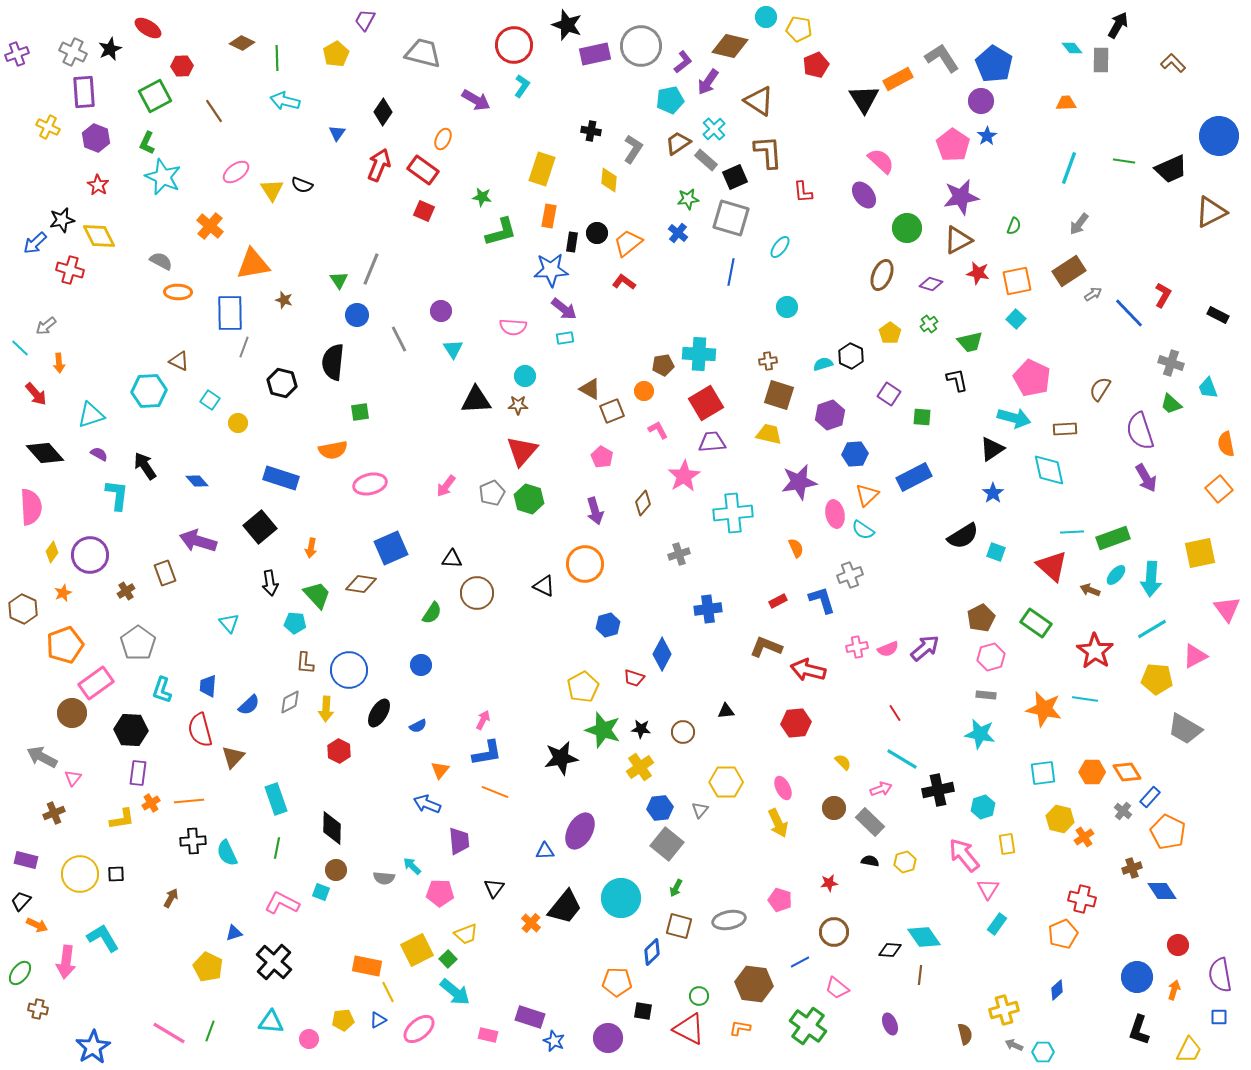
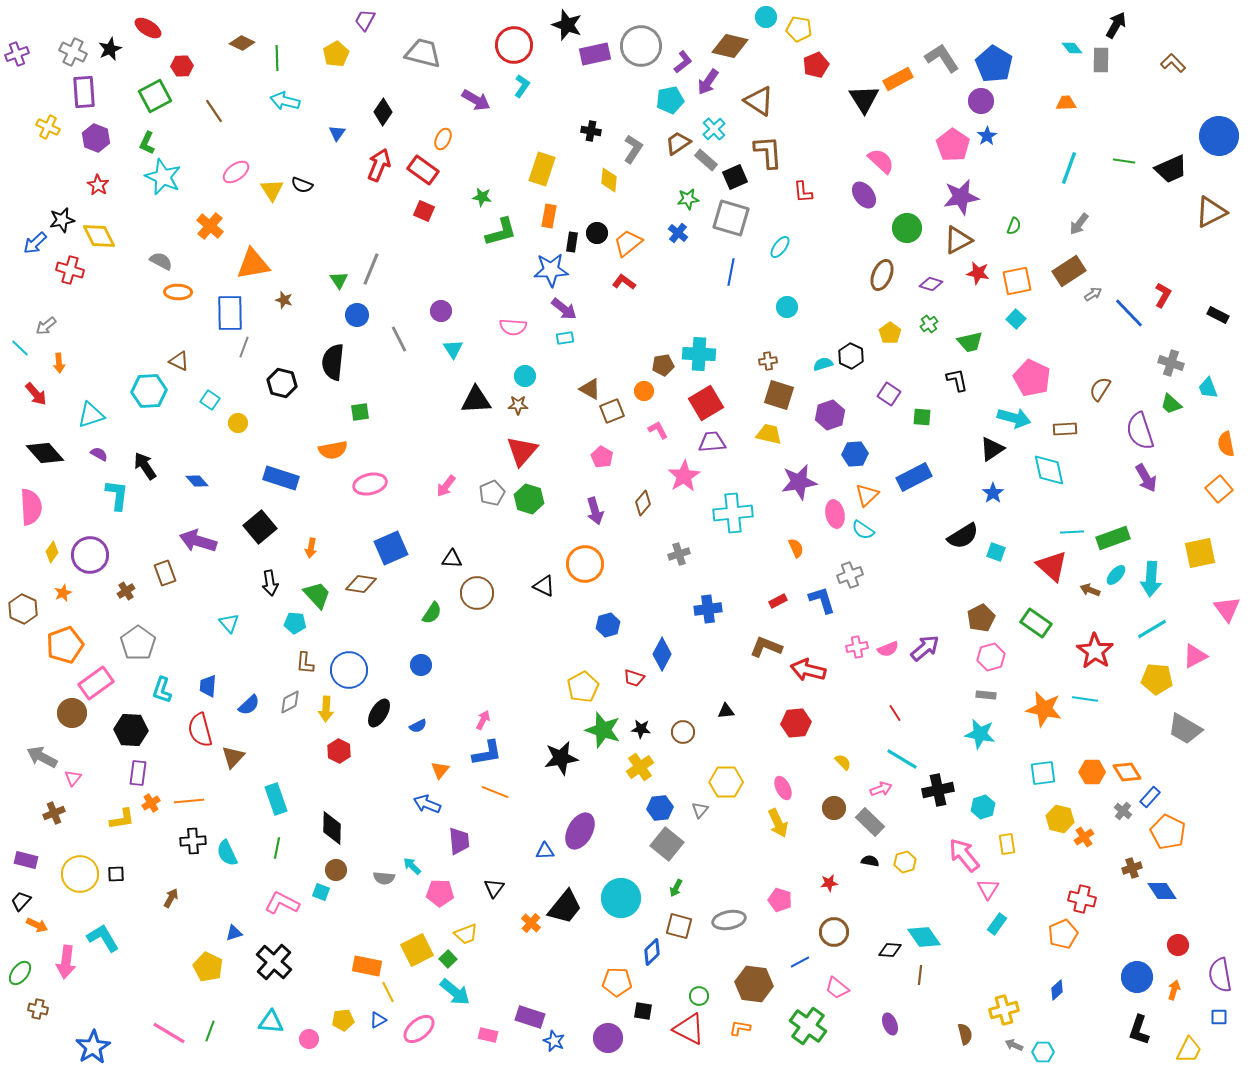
black arrow at (1118, 25): moved 2 px left
